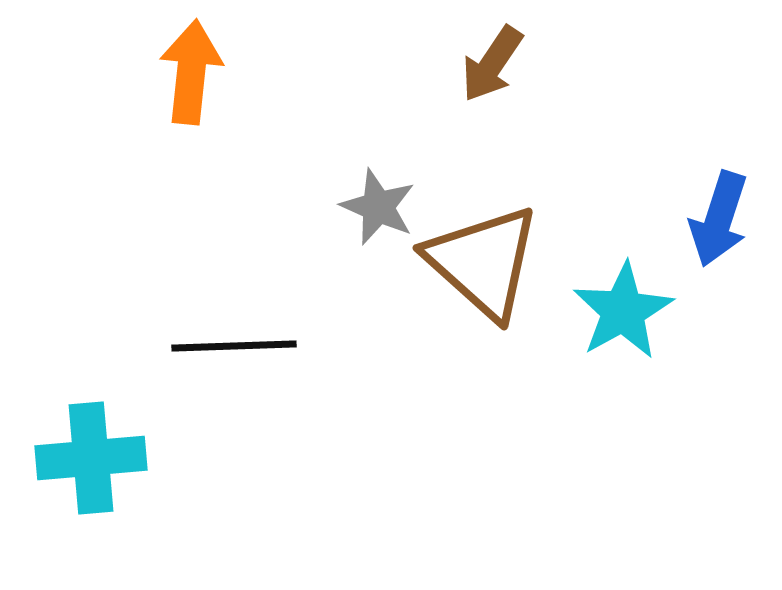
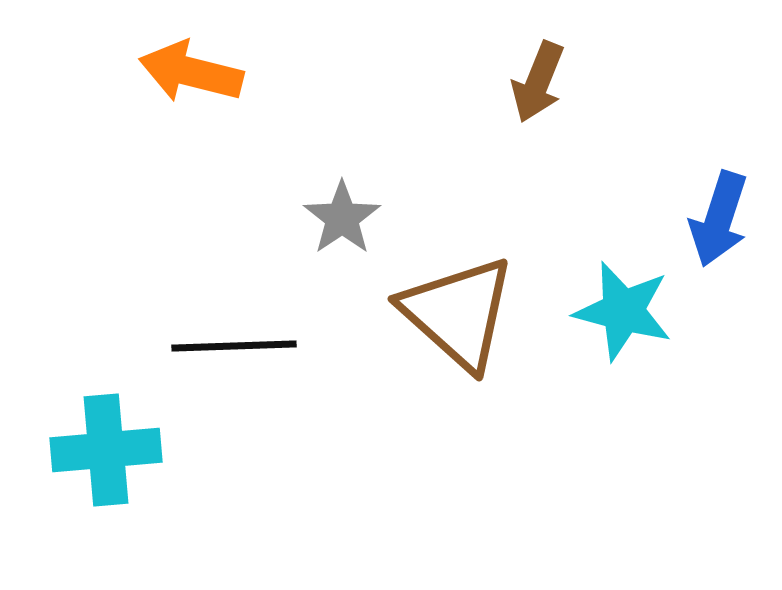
brown arrow: moved 46 px right, 18 px down; rotated 12 degrees counterclockwise
orange arrow: rotated 82 degrees counterclockwise
gray star: moved 36 px left, 11 px down; rotated 14 degrees clockwise
brown triangle: moved 25 px left, 51 px down
cyan star: rotated 28 degrees counterclockwise
cyan cross: moved 15 px right, 8 px up
